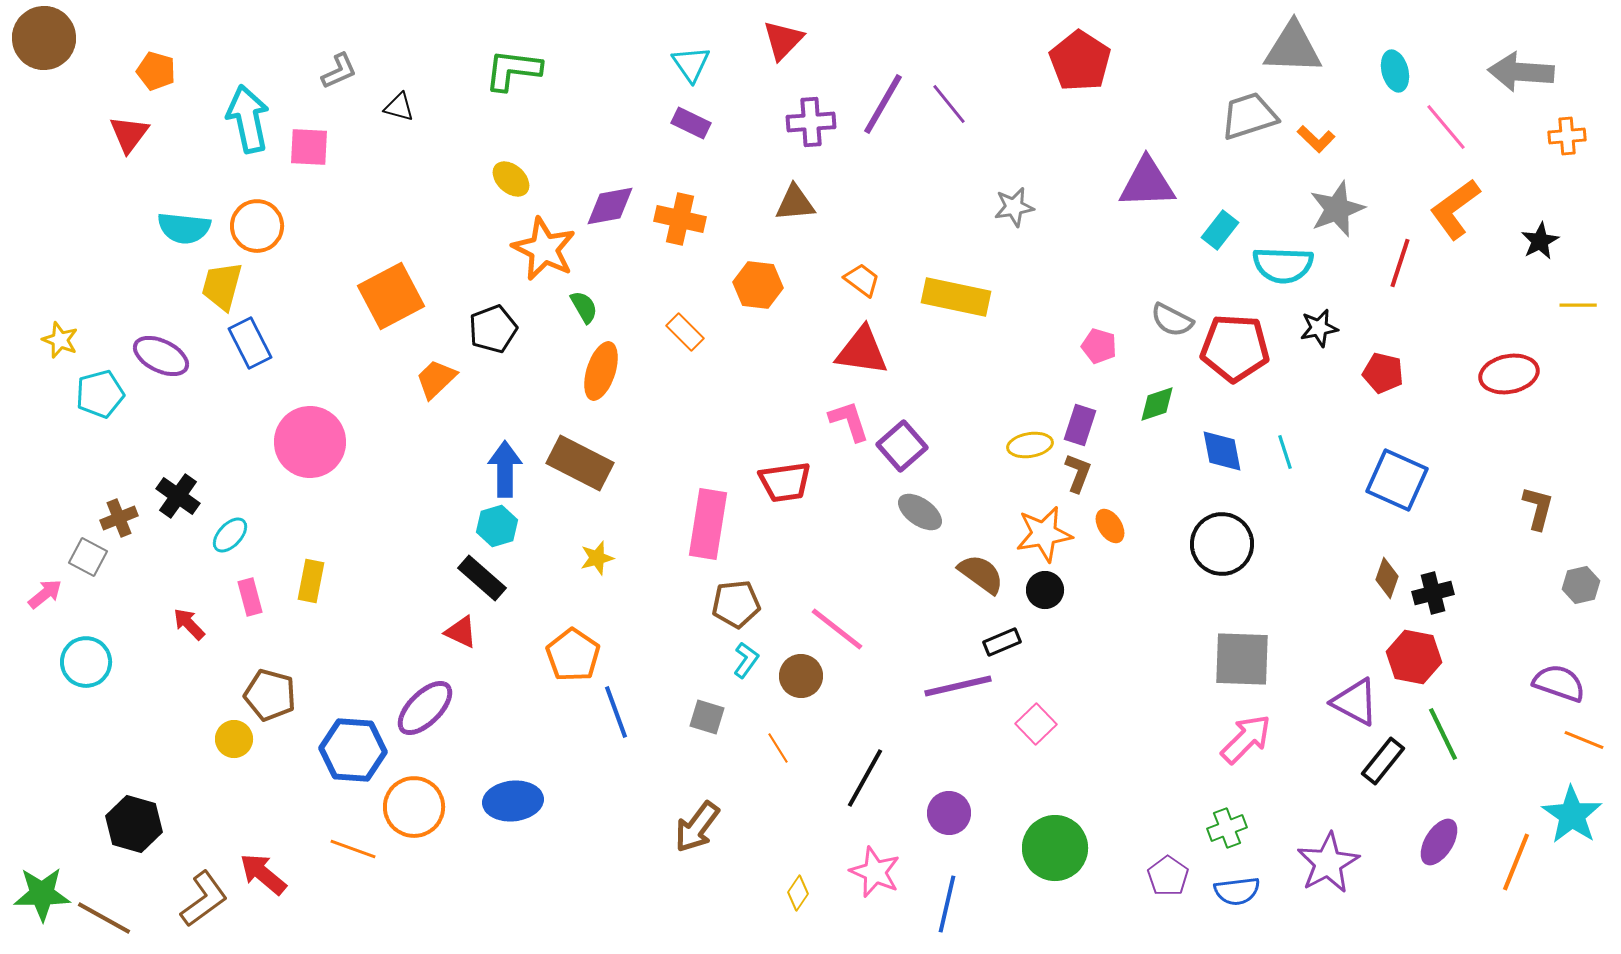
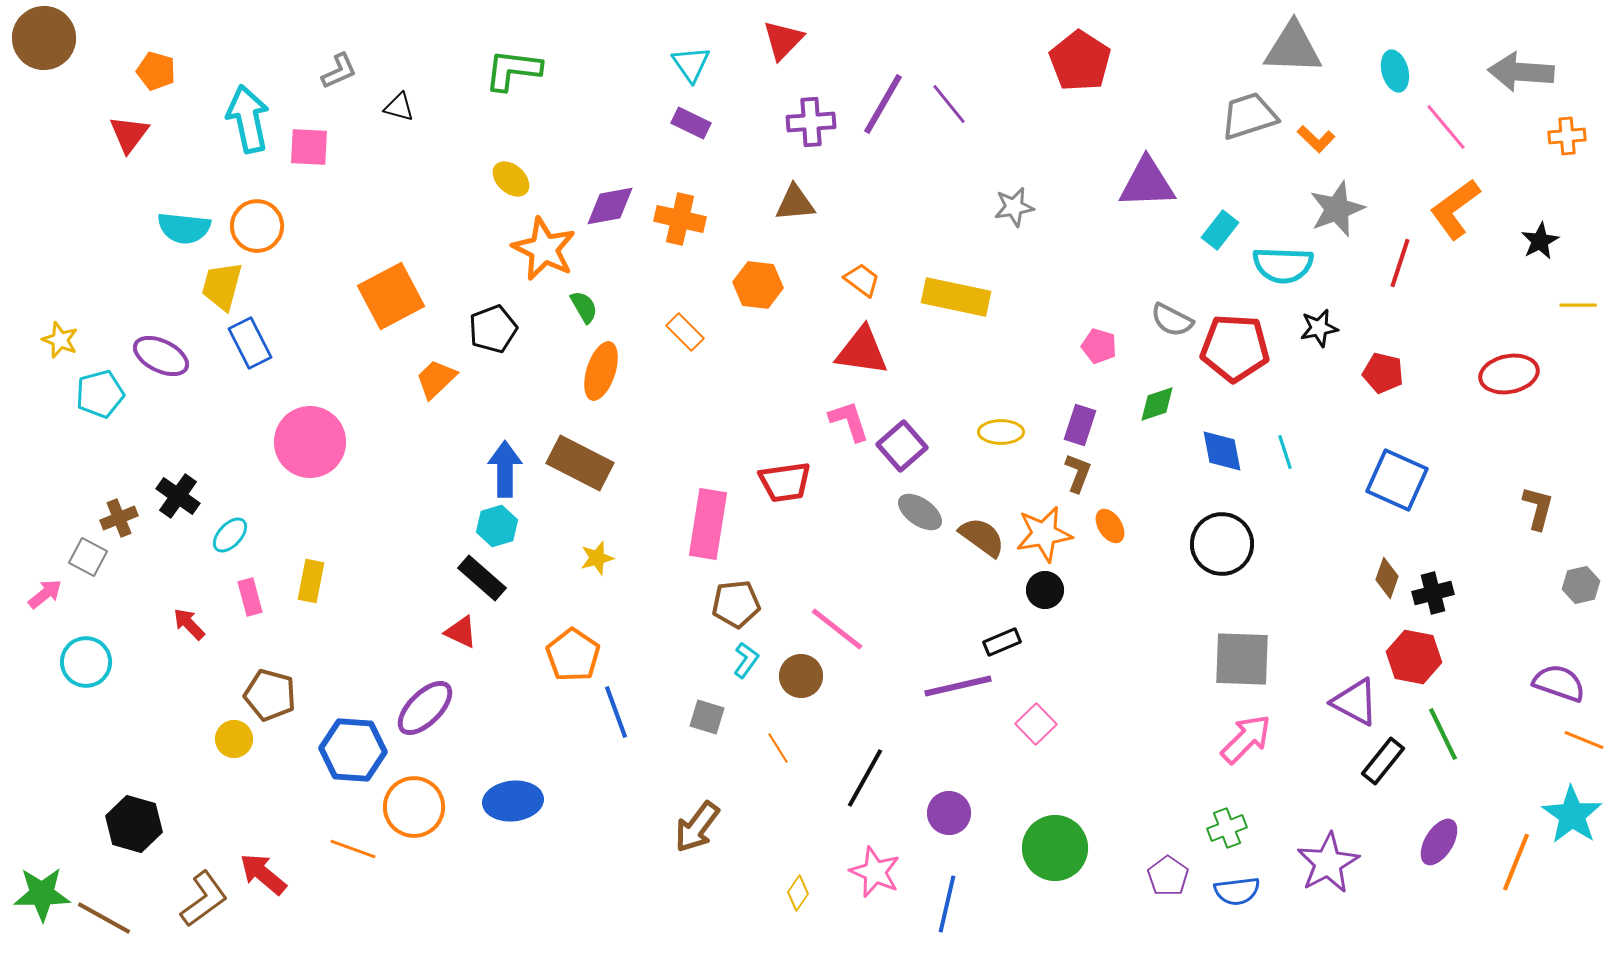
yellow ellipse at (1030, 445): moved 29 px left, 13 px up; rotated 9 degrees clockwise
brown semicircle at (981, 574): moved 1 px right, 37 px up
